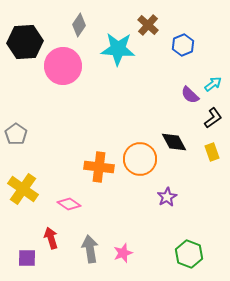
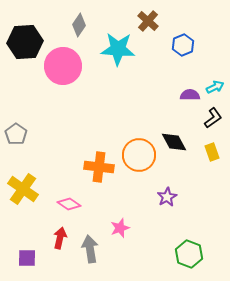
brown cross: moved 4 px up
cyan arrow: moved 2 px right, 3 px down; rotated 12 degrees clockwise
purple semicircle: rotated 138 degrees clockwise
orange circle: moved 1 px left, 4 px up
red arrow: moved 9 px right; rotated 30 degrees clockwise
pink star: moved 3 px left, 25 px up
